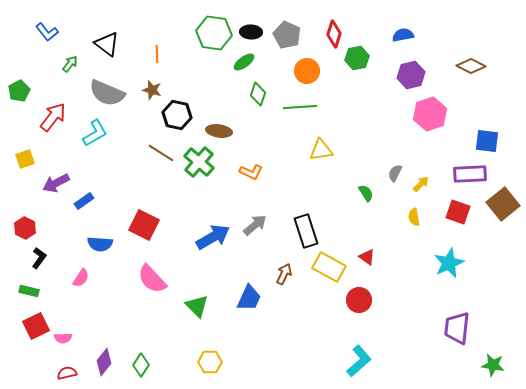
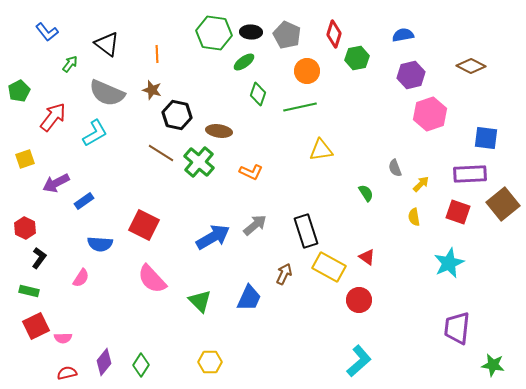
green line at (300, 107): rotated 8 degrees counterclockwise
blue square at (487, 141): moved 1 px left, 3 px up
gray semicircle at (395, 173): moved 5 px up; rotated 48 degrees counterclockwise
green triangle at (197, 306): moved 3 px right, 5 px up
